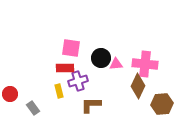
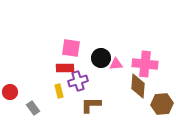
brown diamond: rotated 20 degrees counterclockwise
red circle: moved 2 px up
